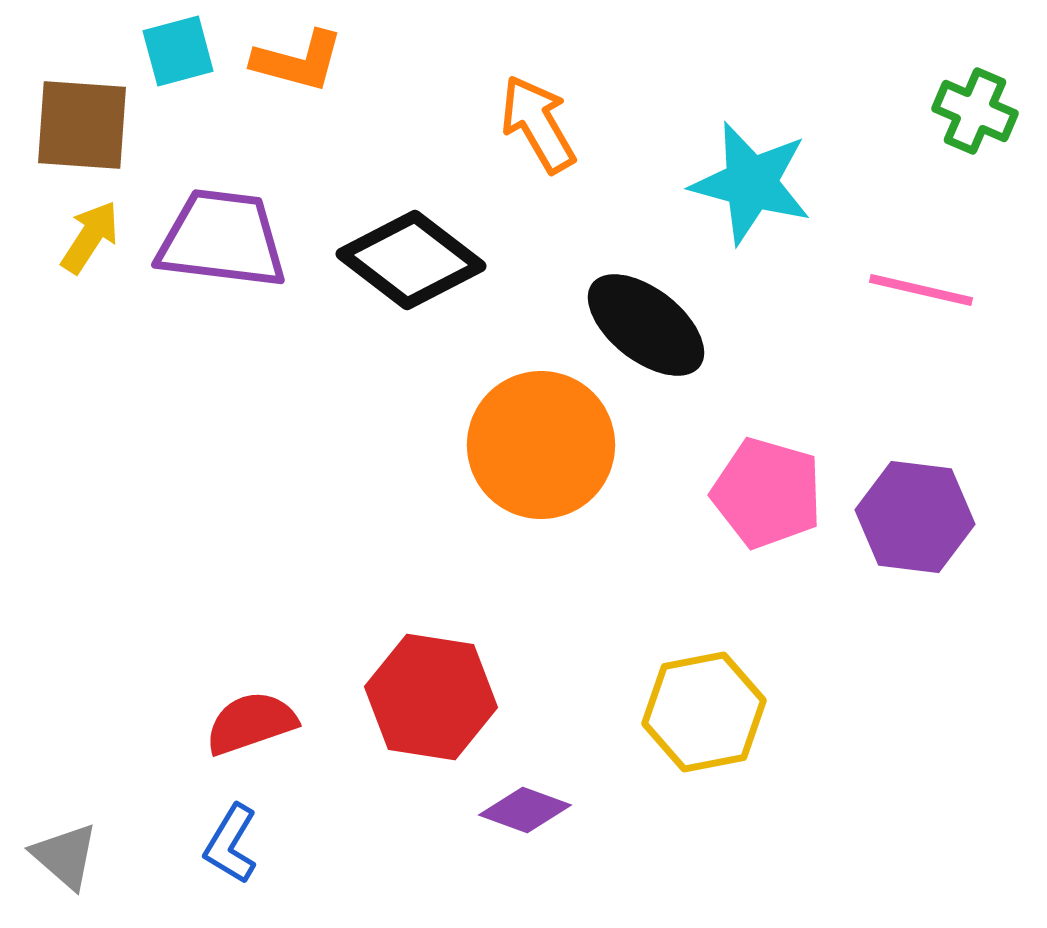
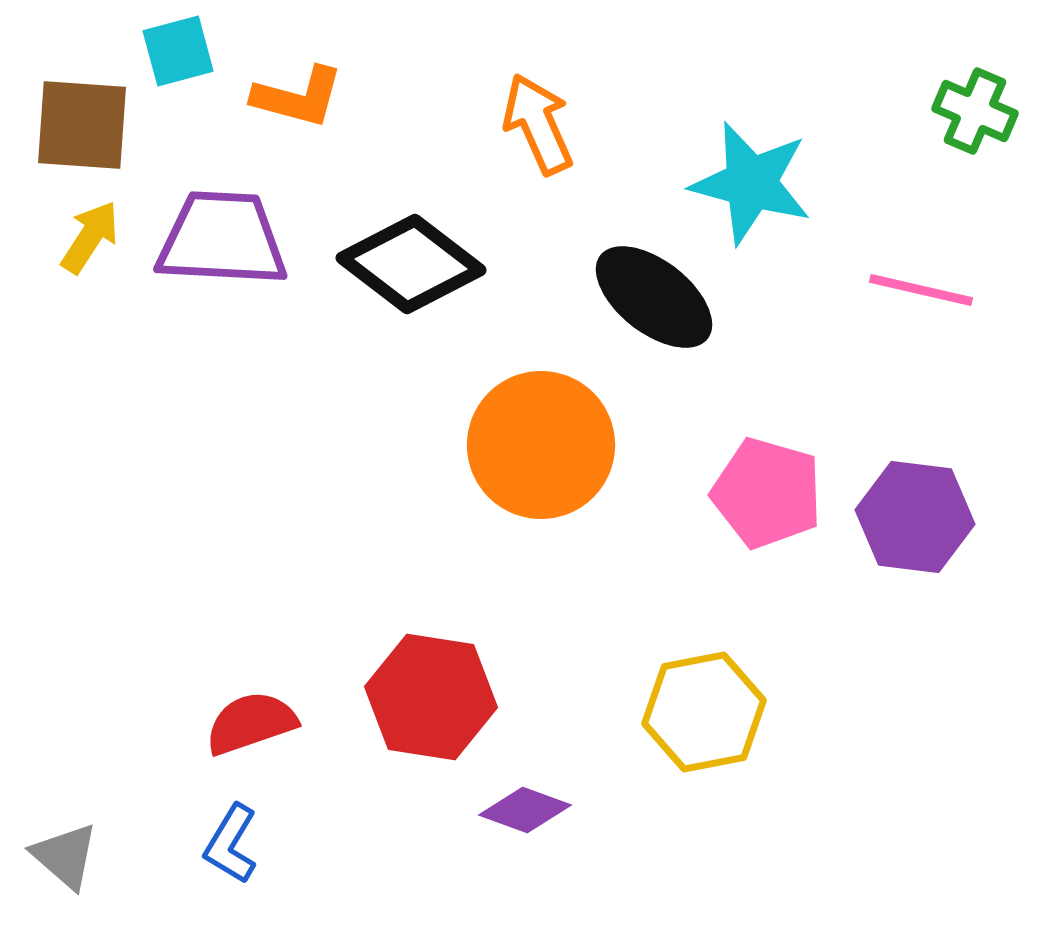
orange L-shape: moved 36 px down
orange arrow: rotated 6 degrees clockwise
purple trapezoid: rotated 4 degrees counterclockwise
black diamond: moved 4 px down
black ellipse: moved 8 px right, 28 px up
